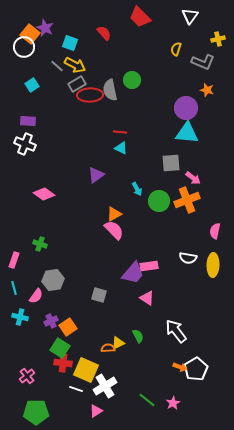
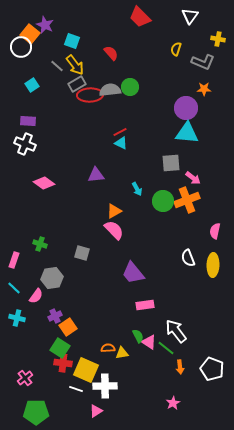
purple star at (45, 28): moved 3 px up
red semicircle at (104, 33): moved 7 px right, 20 px down
yellow cross at (218, 39): rotated 24 degrees clockwise
cyan square at (70, 43): moved 2 px right, 2 px up
white circle at (24, 47): moved 3 px left
yellow arrow at (75, 65): rotated 25 degrees clockwise
green circle at (132, 80): moved 2 px left, 7 px down
gray semicircle at (110, 90): rotated 95 degrees clockwise
orange star at (207, 90): moved 3 px left, 1 px up; rotated 16 degrees counterclockwise
red line at (120, 132): rotated 32 degrees counterclockwise
cyan triangle at (121, 148): moved 5 px up
purple triangle at (96, 175): rotated 30 degrees clockwise
pink diamond at (44, 194): moved 11 px up
green circle at (159, 201): moved 4 px right
orange triangle at (114, 214): moved 3 px up
white semicircle at (188, 258): rotated 60 degrees clockwise
pink rectangle at (149, 266): moved 4 px left, 39 px down
purple trapezoid at (133, 273): rotated 100 degrees clockwise
gray hexagon at (53, 280): moved 1 px left, 2 px up
cyan line at (14, 288): rotated 32 degrees counterclockwise
gray square at (99, 295): moved 17 px left, 42 px up
pink triangle at (147, 298): moved 2 px right, 44 px down
cyan cross at (20, 317): moved 3 px left, 1 px down
purple cross at (51, 321): moved 4 px right, 5 px up
yellow triangle at (118, 343): moved 4 px right, 10 px down; rotated 16 degrees clockwise
orange arrow at (180, 367): rotated 64 degrees clockwise
white pentagon at (196, 369): moved 16 px right; rotated 20 degrees counterclockwise
pink cross at (27, 376): moved 2 px left, 2 px down
white cross at (105, 386): rotated 30 degrees clockwise
green line at (147, 400): moved 19 px right, 52 px up
